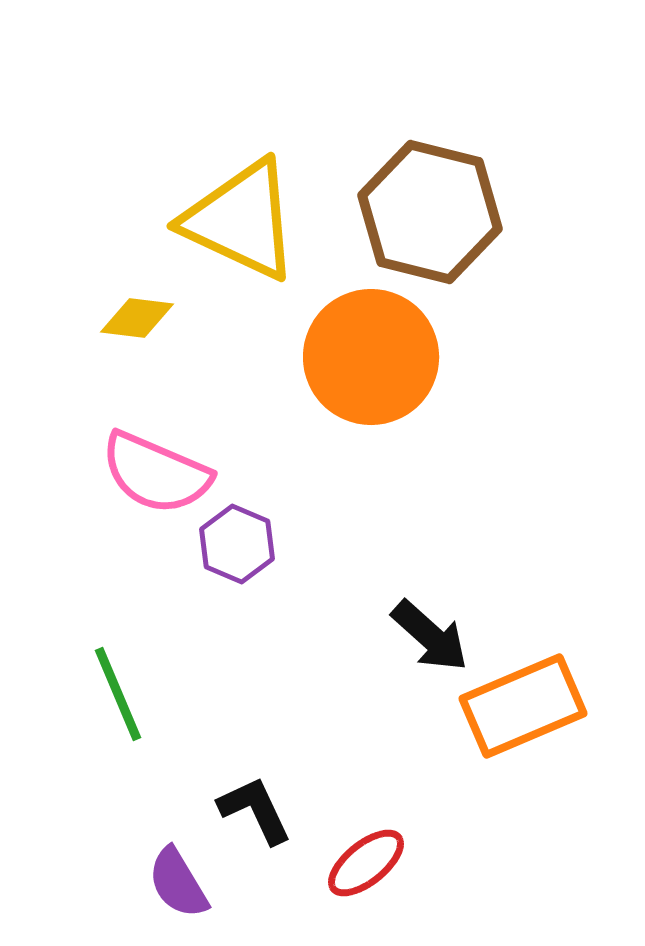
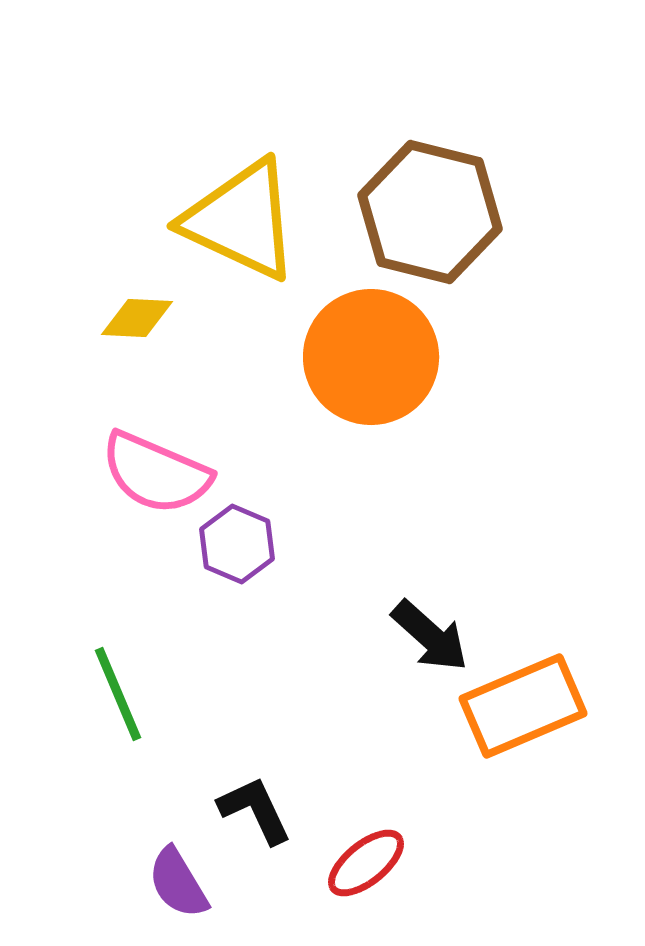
yellow diamond: rotated 4 degrees counterclockwise
